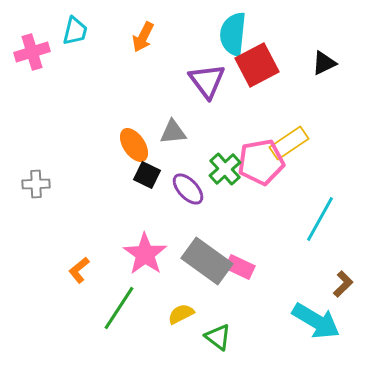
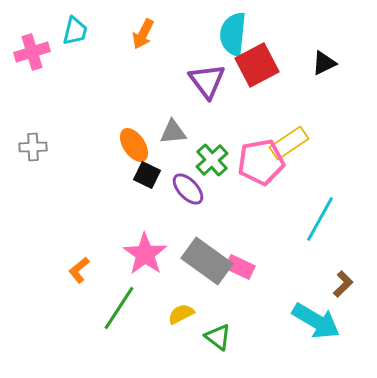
orange arrow: moved 3 px up
green cross: moved 13 px left, 9 px up
gray cross: moved 3 px left, 37 px up
